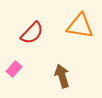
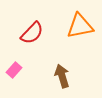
orange triangle: rotated 20 degrees counterclockwise
pink rectangle: moved 1 px down
